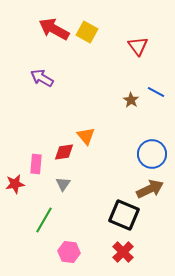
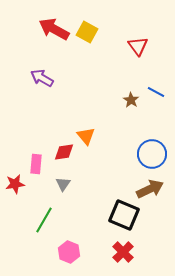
pink hexagon: rotated 15 degrees clockwise
